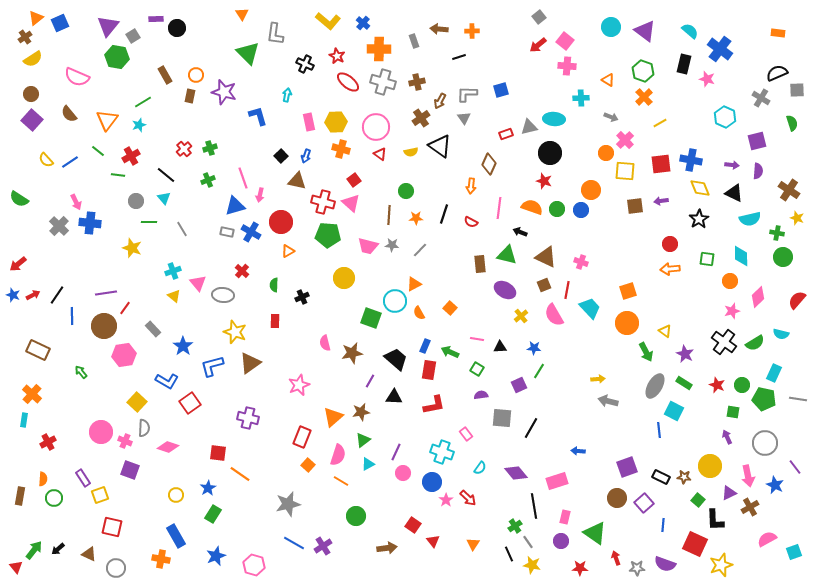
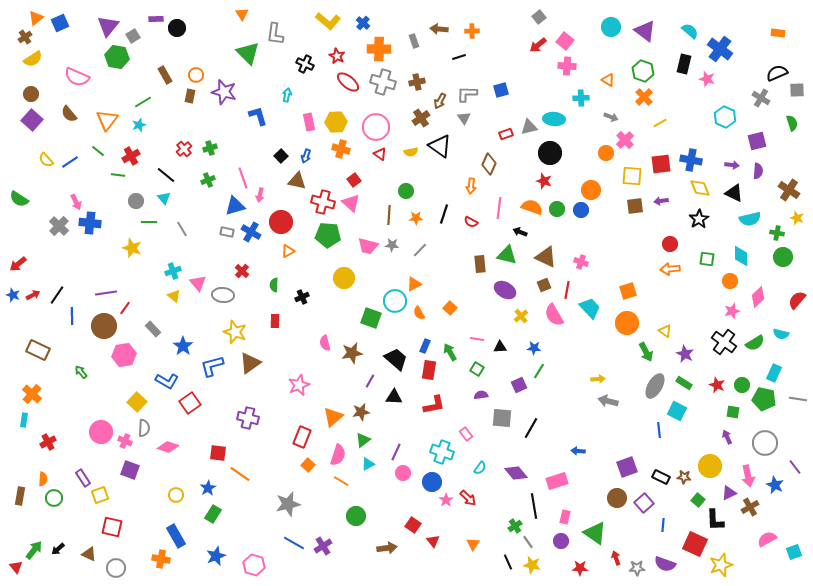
yellow square at (625, 171): moved 7 px right, 5 px down
green arrow at (450, 352): rotated 36 degrees clockwise
cyan square at (674, 411): moved 3 px right
black line at (509, 554): moved 1 px left, 8 px down
